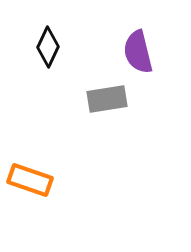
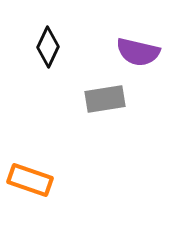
purple semicircle: rotated 63 degrees counterclockwise
gray rectangle: moved 2 px left
